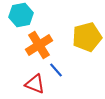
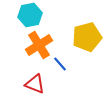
cyan hexagon: moved 9 px right
blue line: moved 4 px right, 6 px up
